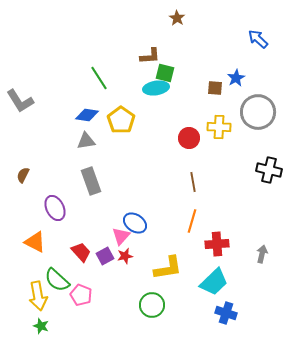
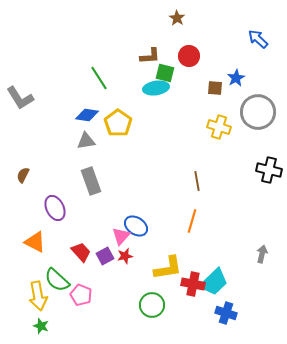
gray L-shape: moved 3 px up
yellow pentagon: moved 3 px left, 3 px down
yellow cross: rotated 15 degrees clockwise
red circle: moved 82 px up
brown line: moved 4 px right, 1 px up
blue ellipse: moved 1 px right, 3 px down
red cross: moved 24 px left, 40 px down; rotated 15 degrees clockwise
